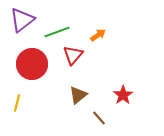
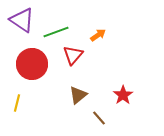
purple triangle: rotated 48 degrees counterclockwise
green line: moved 1 px left
